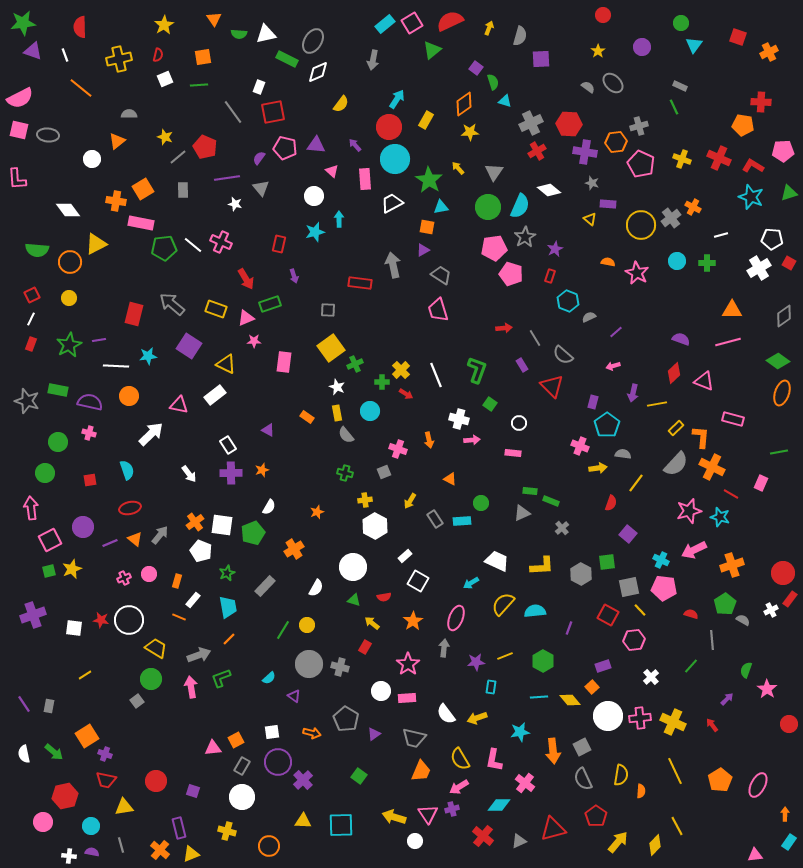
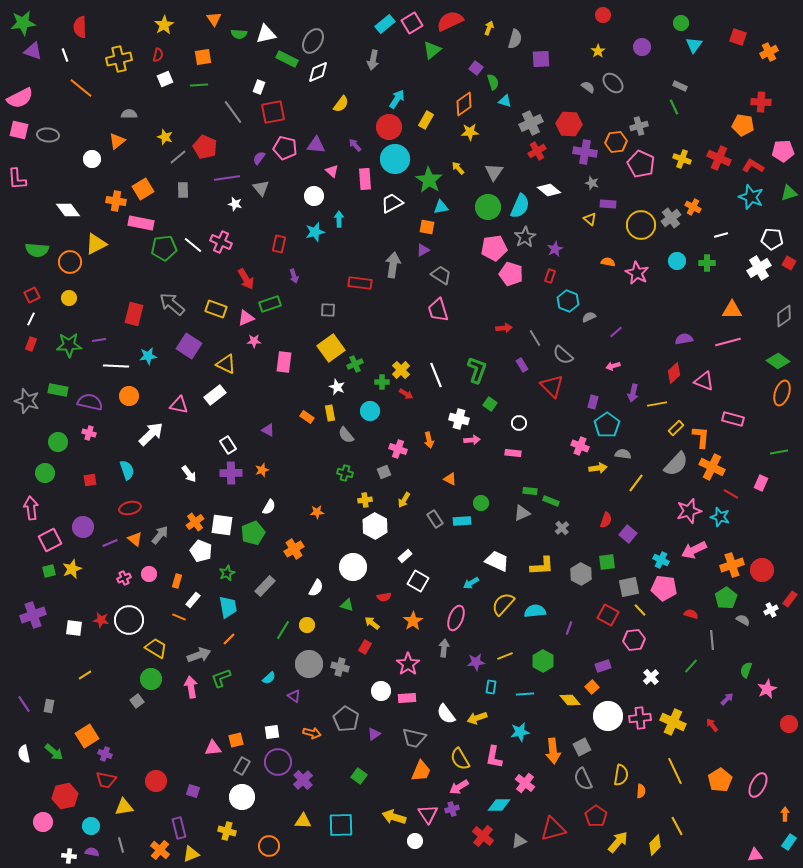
gray semicircle at (520, 36): moved 5 px left, 3 px down
gray arrow at (393, 265): rotated 20 degrees clockwise
purple semicircle at (681, 339): moved 3 px right; rotated 30 degrees counterclockwise
green star at (69, 345): rotated 25 degrees clockwise
yellow rectangle at (337, 413): moved 7 px left
yellow arrow at (410, 501): moved 6 px left, 1 px up
red semicircle at (611, 503): moved 5 px left, 17 px down
orange star at (317, 512): rotated 16 degrees clockwise
red circle at (783, 573): moved 21 px left, 3 px up
green triangle at (354, 600): moved 7 px left, 5 px down
green pentagon at (725, 604): moved 1 px right, 6 px up
pink star at (767, 689): rotated 12 degrees clockwise
cyan line at (539, 697): moved 14 px left, 3 px up
orange square at (236, 740): rotated 14 degrees clockwise
pink L-shape at (494, 760): moved 3 px up
